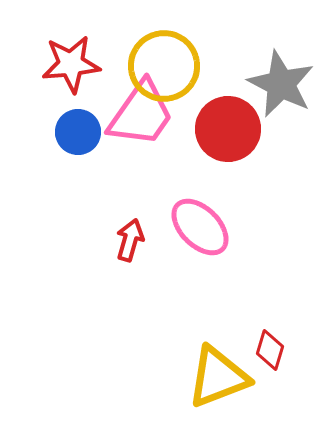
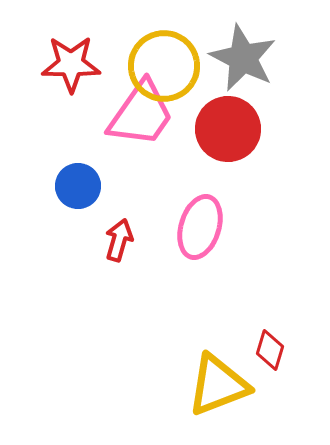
red star: rotated 6 degrees clockwise
gray star: moved 38 px left, 26 px up
blue circle: moved 54 px down
pink ellipse: rotated 62 degrees clockwise
red arrow: moved 11 px left
yellow triangle: moved 8 px down
